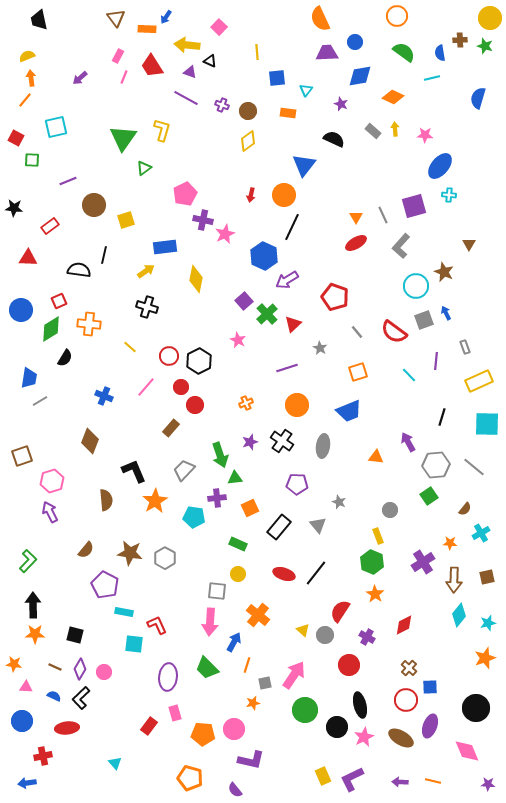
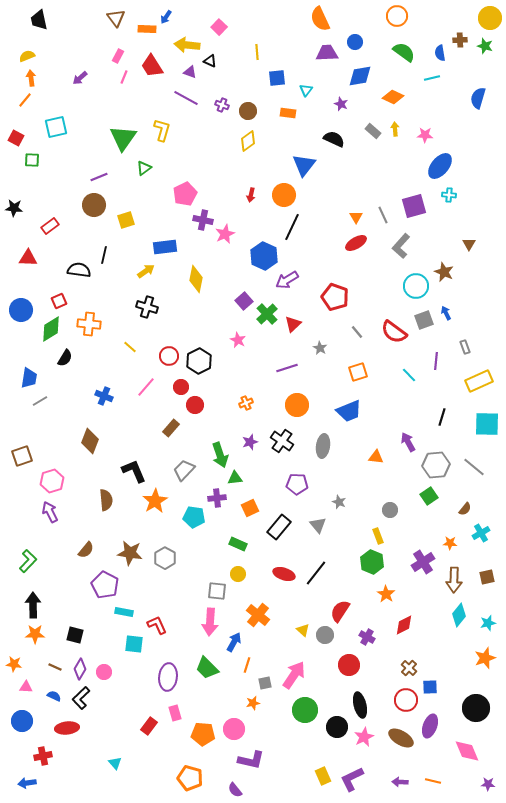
purple line at (68, 181): moved 31 px right, 4 px up
orange star at (375, 594): moved 11 px right
